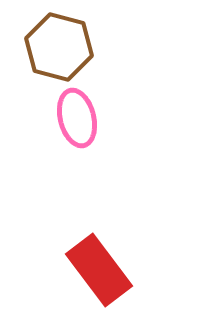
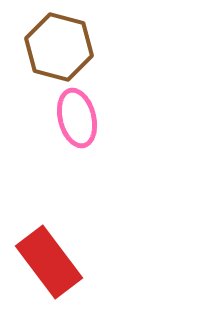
red rectangle: moved 50 px left, 8 px up
